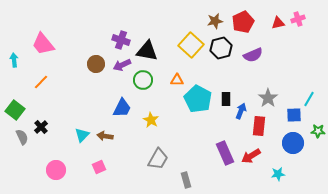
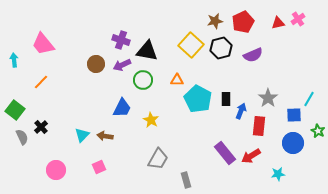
pink cross: rotated 16 degrees counterclockwise
green star: rotated 24 degrees clockwise
purple rectangle: rotated 15 degrees counterclockwise
